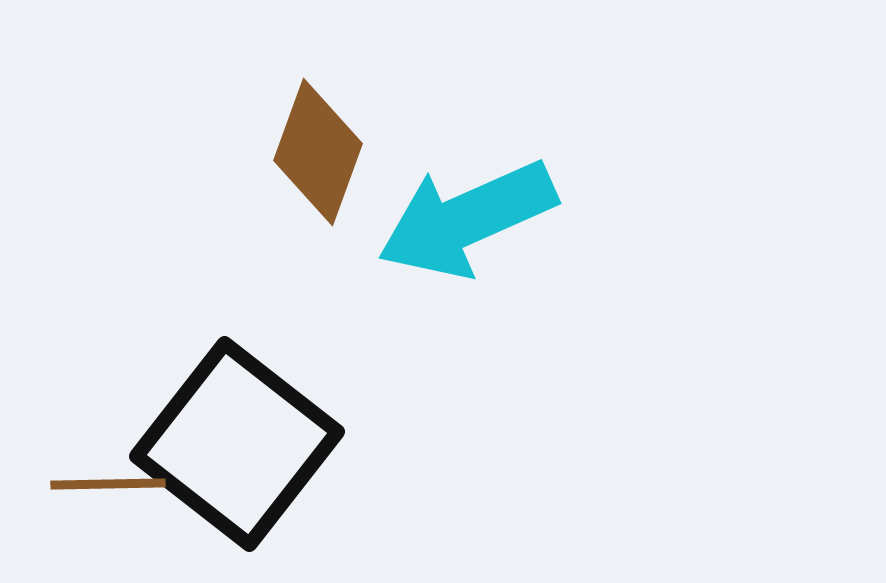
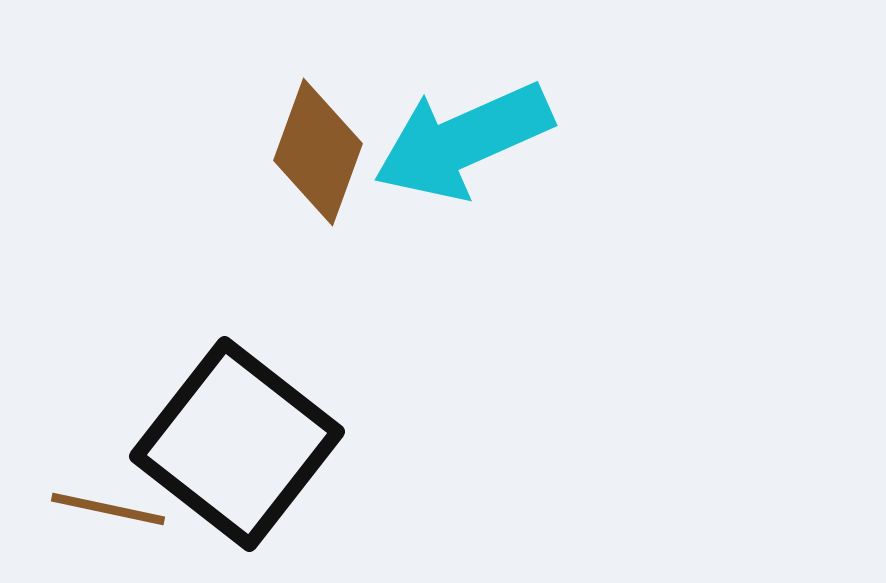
cyan arrow: moved 4 px left, 78 px up
brown line: moved 25 px down; rotated 13 degrees clockwise
